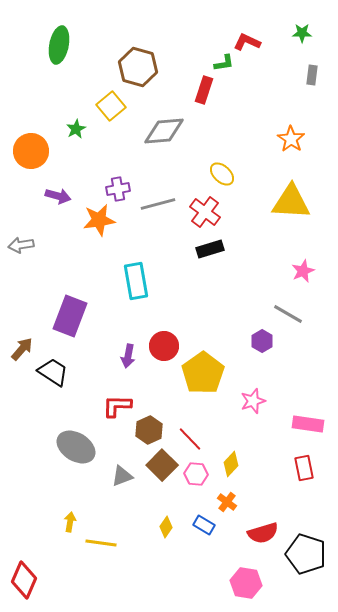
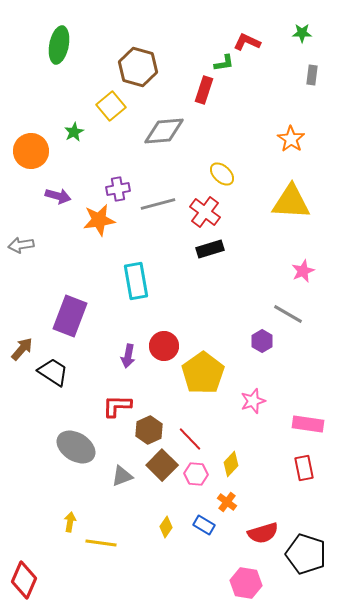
green star at (76, 129): moved 2 px left, 3 px down
